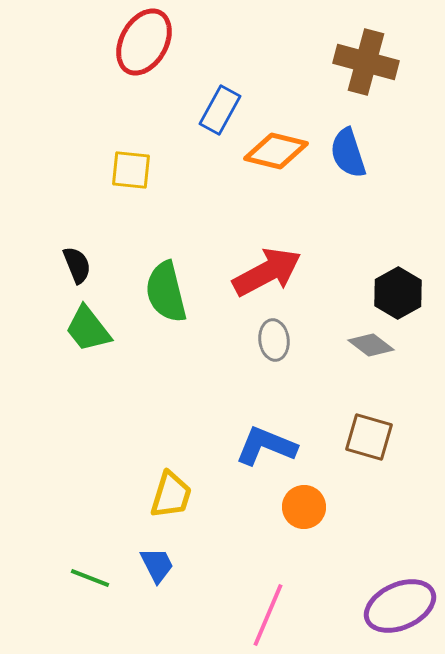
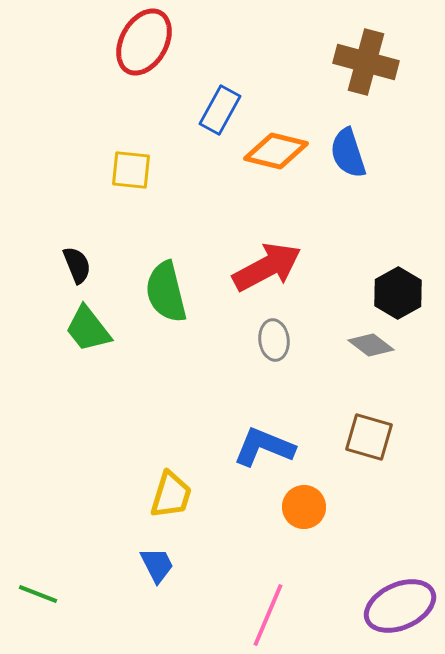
red arrow: moved 5 px up
blue L-shape: moved 2 px left, 1 px down
green line: moved 52 px left, 16 px down
